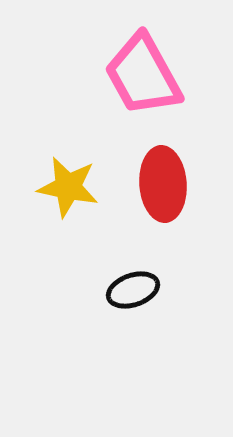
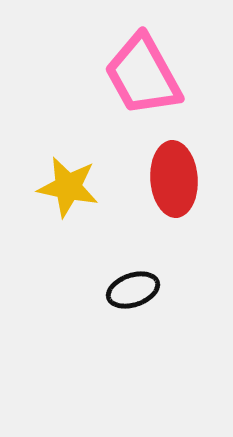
red ellipse: moved 11 px right, 5 px up
